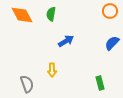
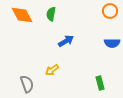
blue semicircle: rotated 133 degrees counterclockwise
yellow arrow: rotated 56 degrees clockwise
